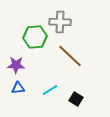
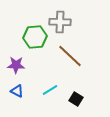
blue triangle: moved 1 px left, 3 px down; rotated 32 degrees clockwise
